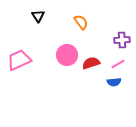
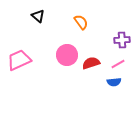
black triangle: rotated 16 degrees counterclockwise
